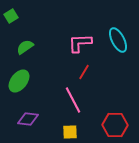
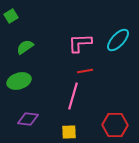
cyan ellipse: rotated 70 degrees clockwise
red line: moved 1 px right, 1 px up; rotated 49 degrees clockwise
green ellipse: rotated 35 degrees clockwise
pink line: moved 4 px up; rotated 44 degrees clockwise
yellow square: moved 1 px left
